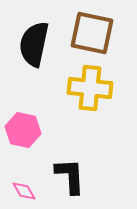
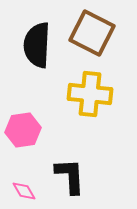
brown square: rotated 15 degrees clockwise
black semicircle: moved 3 px right, 1 px down; rotated 9 degrees counterclockwise
yellow cross: moved 6 px down
pink hexagon: rotated 20 degrees counterclockwise
